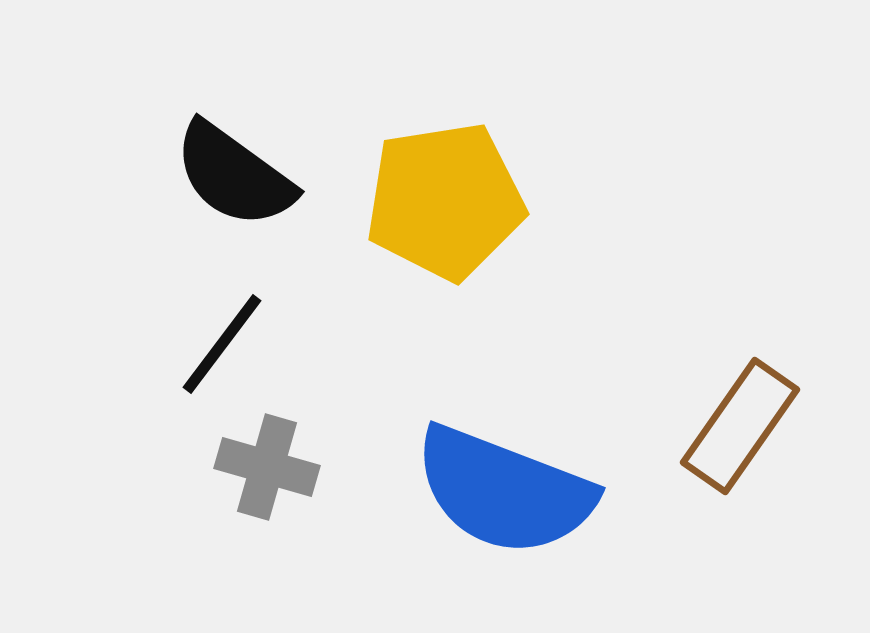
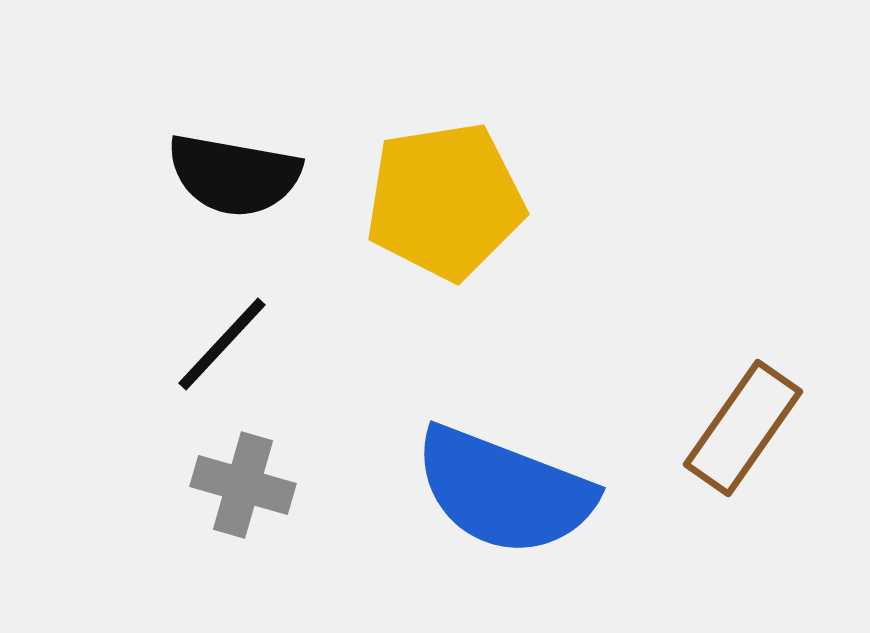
black semicircle: rotated 26 degrees counterclockwise
black line: rotated 6 degrees clockwise
brown rectangle: moved 3 px right, 2 px down
gray cross: moved 24 px left, 18 px down
